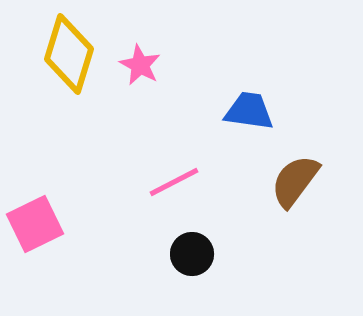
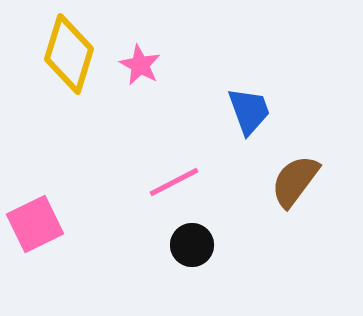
blue trapezoid: rotated 62 degrees clockwise
black circle: moved 9 px up
